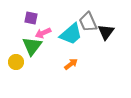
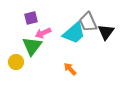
purple square: rotated 24 degrees counterclockwise
cyan trapezoid: moved 3 px right, 1 px up
orange arrow: moved 1 px left, 5 px down; rotated 96 degrees counterclockwise
